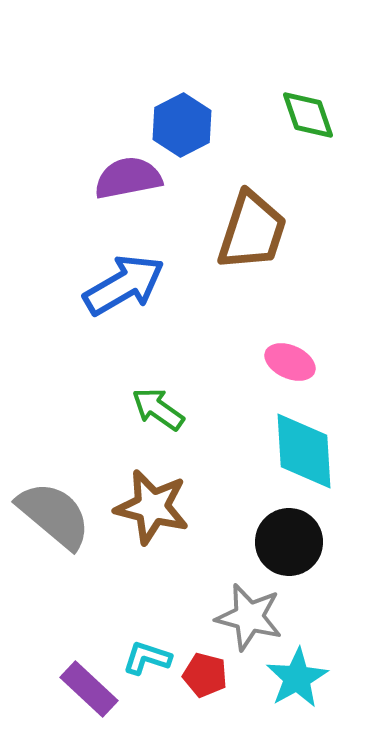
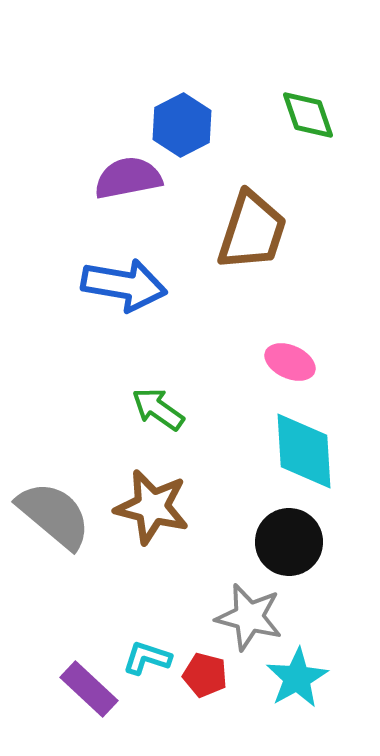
blue arrow: rotated 40 degrees clockwise
